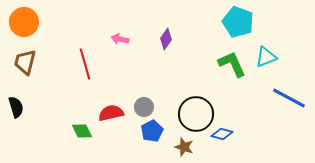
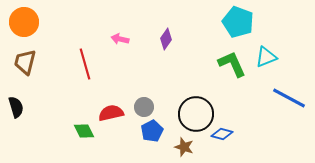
green diamond: moved 2 px right
